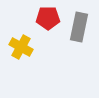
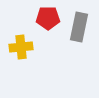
yellow cross: rotated 35 degrees counterclockwise
